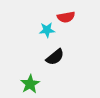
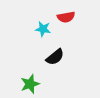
cyan star: moved 4 px left, 1 px up; rotated 14 degrees clockwise
green star: rotated 12 degrees clockwise
